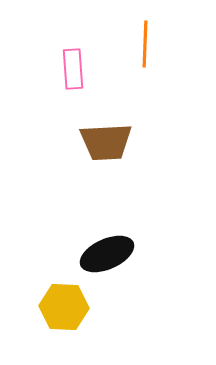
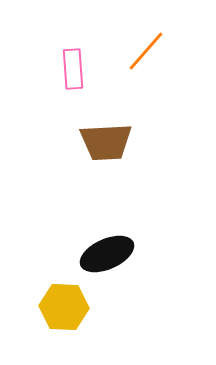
orange line: moved 1 px right, 7 px down; rotated 39 degrees clockwise
